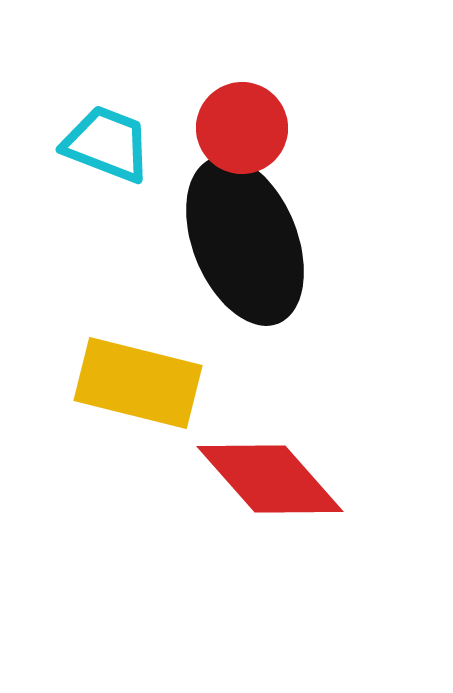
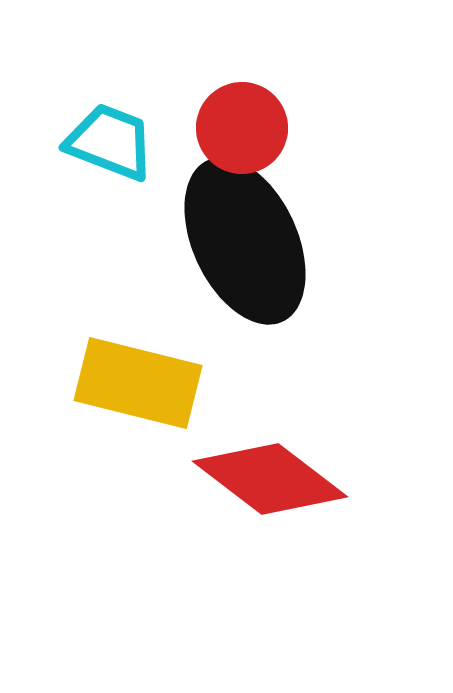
cyan trapezoid: moved 3 px right, 2 px up
black ellipse: rotated 3 degrees counterclockwise
red diamond: rotated 11 degrees counterclockwise
